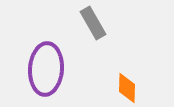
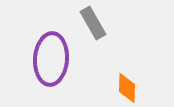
purple ellipse: moved 5 px right, 10 px up
